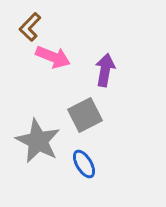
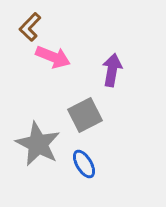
purple arrow: moved 7 px right
gray star: moved 3 px down
